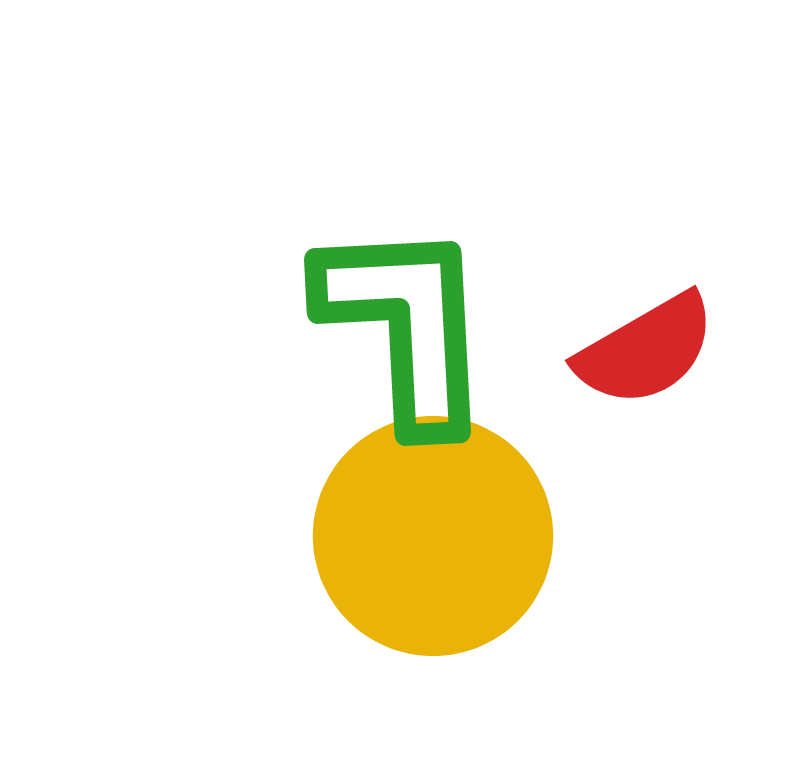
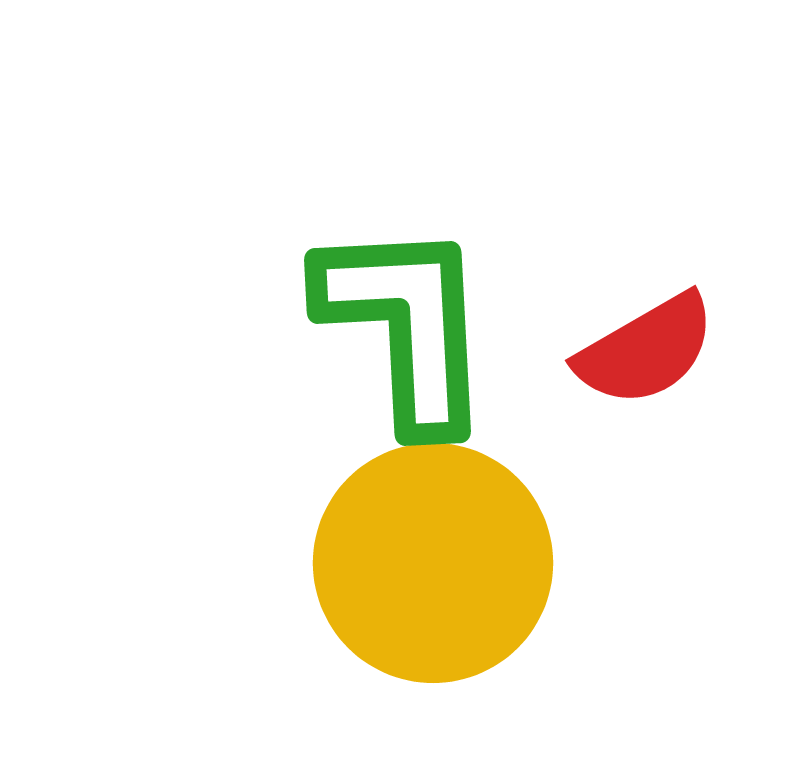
yellow circle: moved 27 px down
